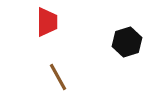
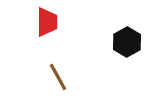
black hexagon: rotated 12 degrees counterclockwise
